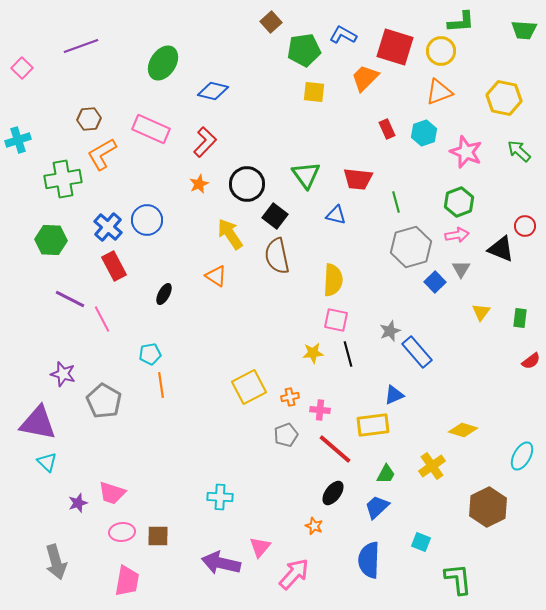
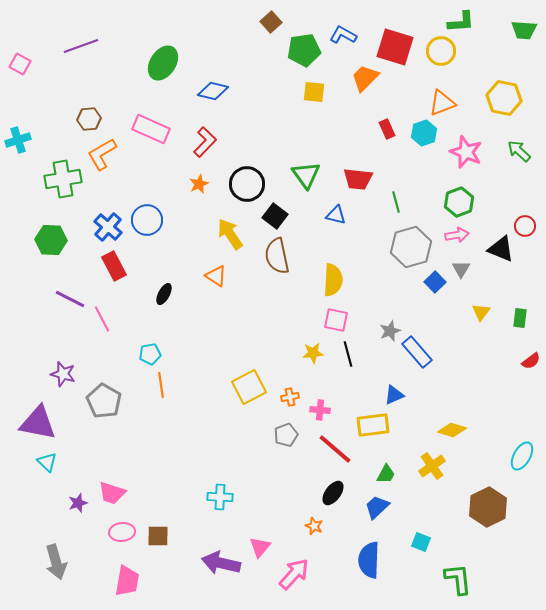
pink square at (22, 68): moved 2 px left, 4 px up; rotated 15 degrees counterclockwise
orange triangle at (439, 92): moved 3 px right, 11 px down
yellow diamond at (463, 430): moved 11 px left
